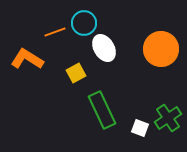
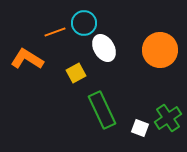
orange circle: moved 1 px left, 1 px down
